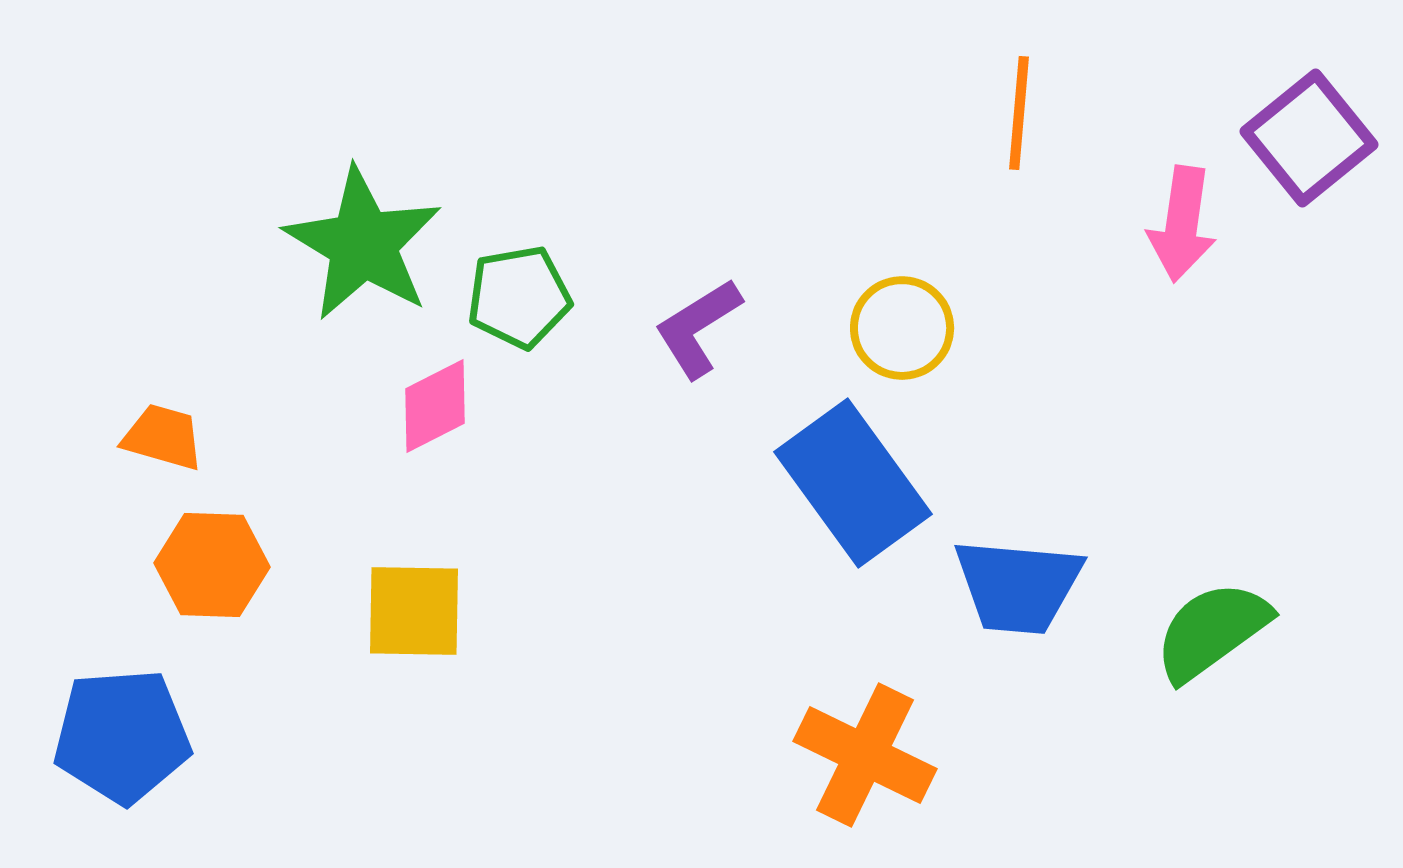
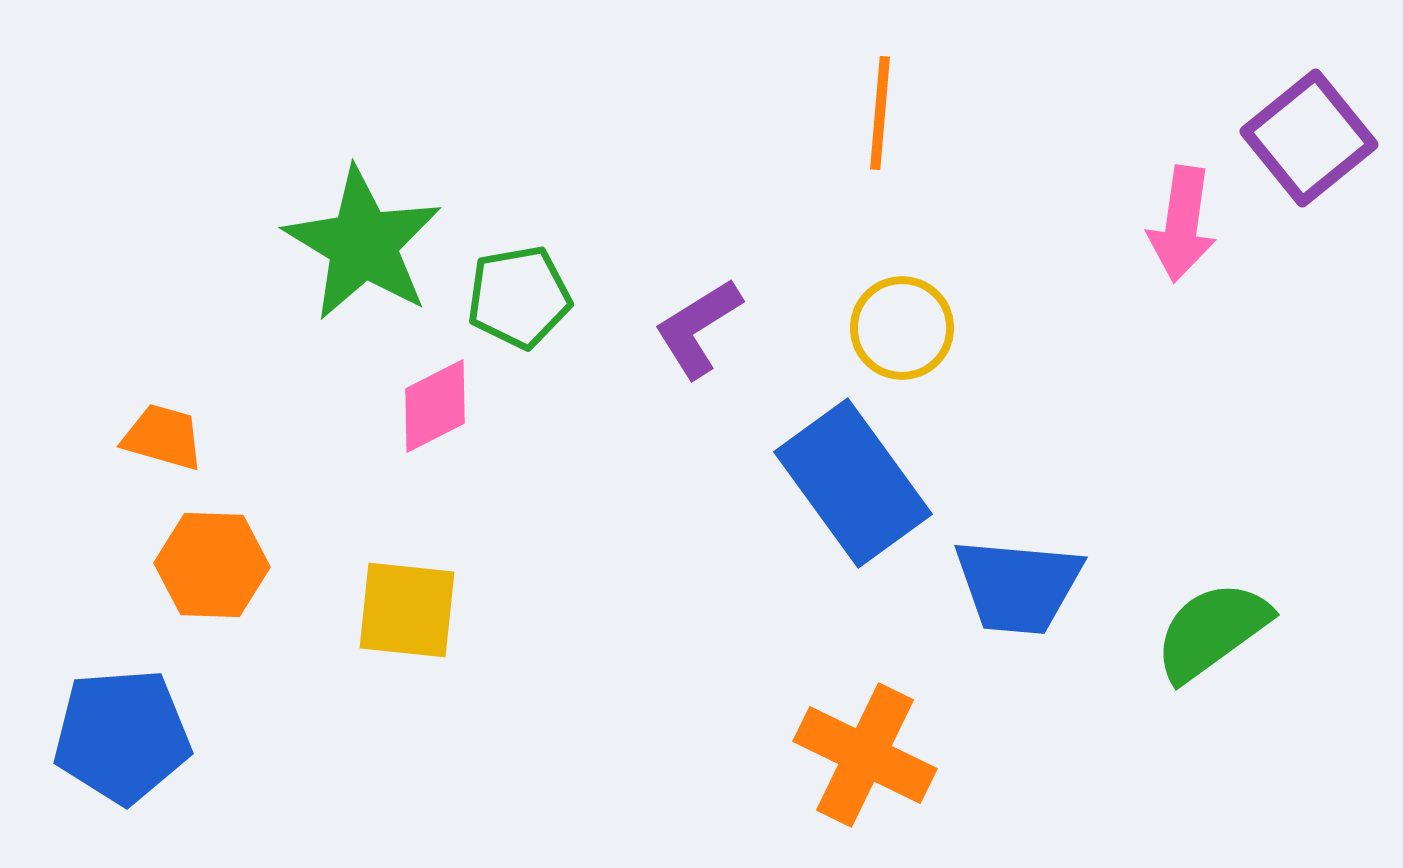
orange line: moved 139 px left
yellow square: moved 7 px left, 1 px up; rotated 5 degrees clockwise
